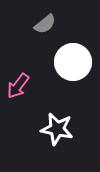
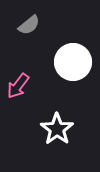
gray semicircle: moved 16 px left, 1 px down
white star: rotated 24 degrees clockwise
